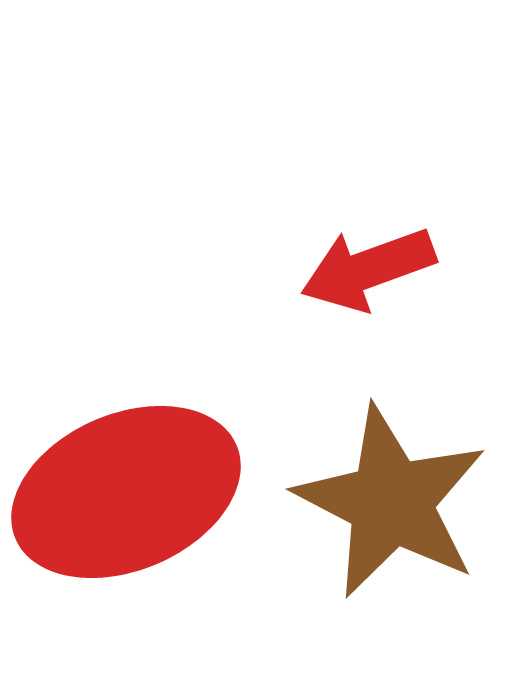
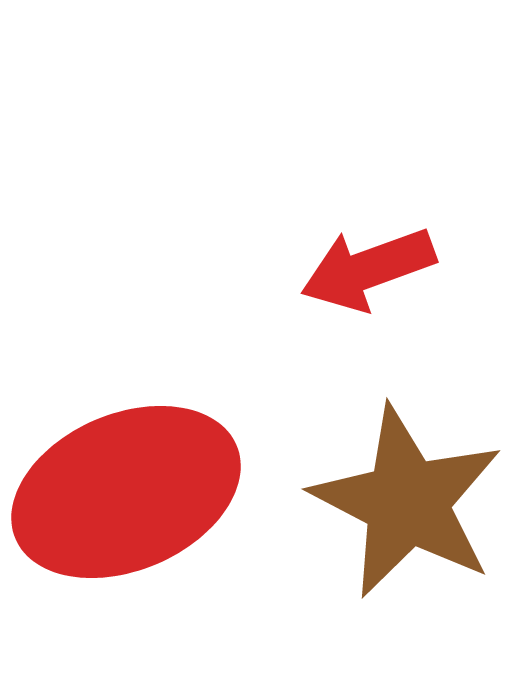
brown star: moved 16 px right
